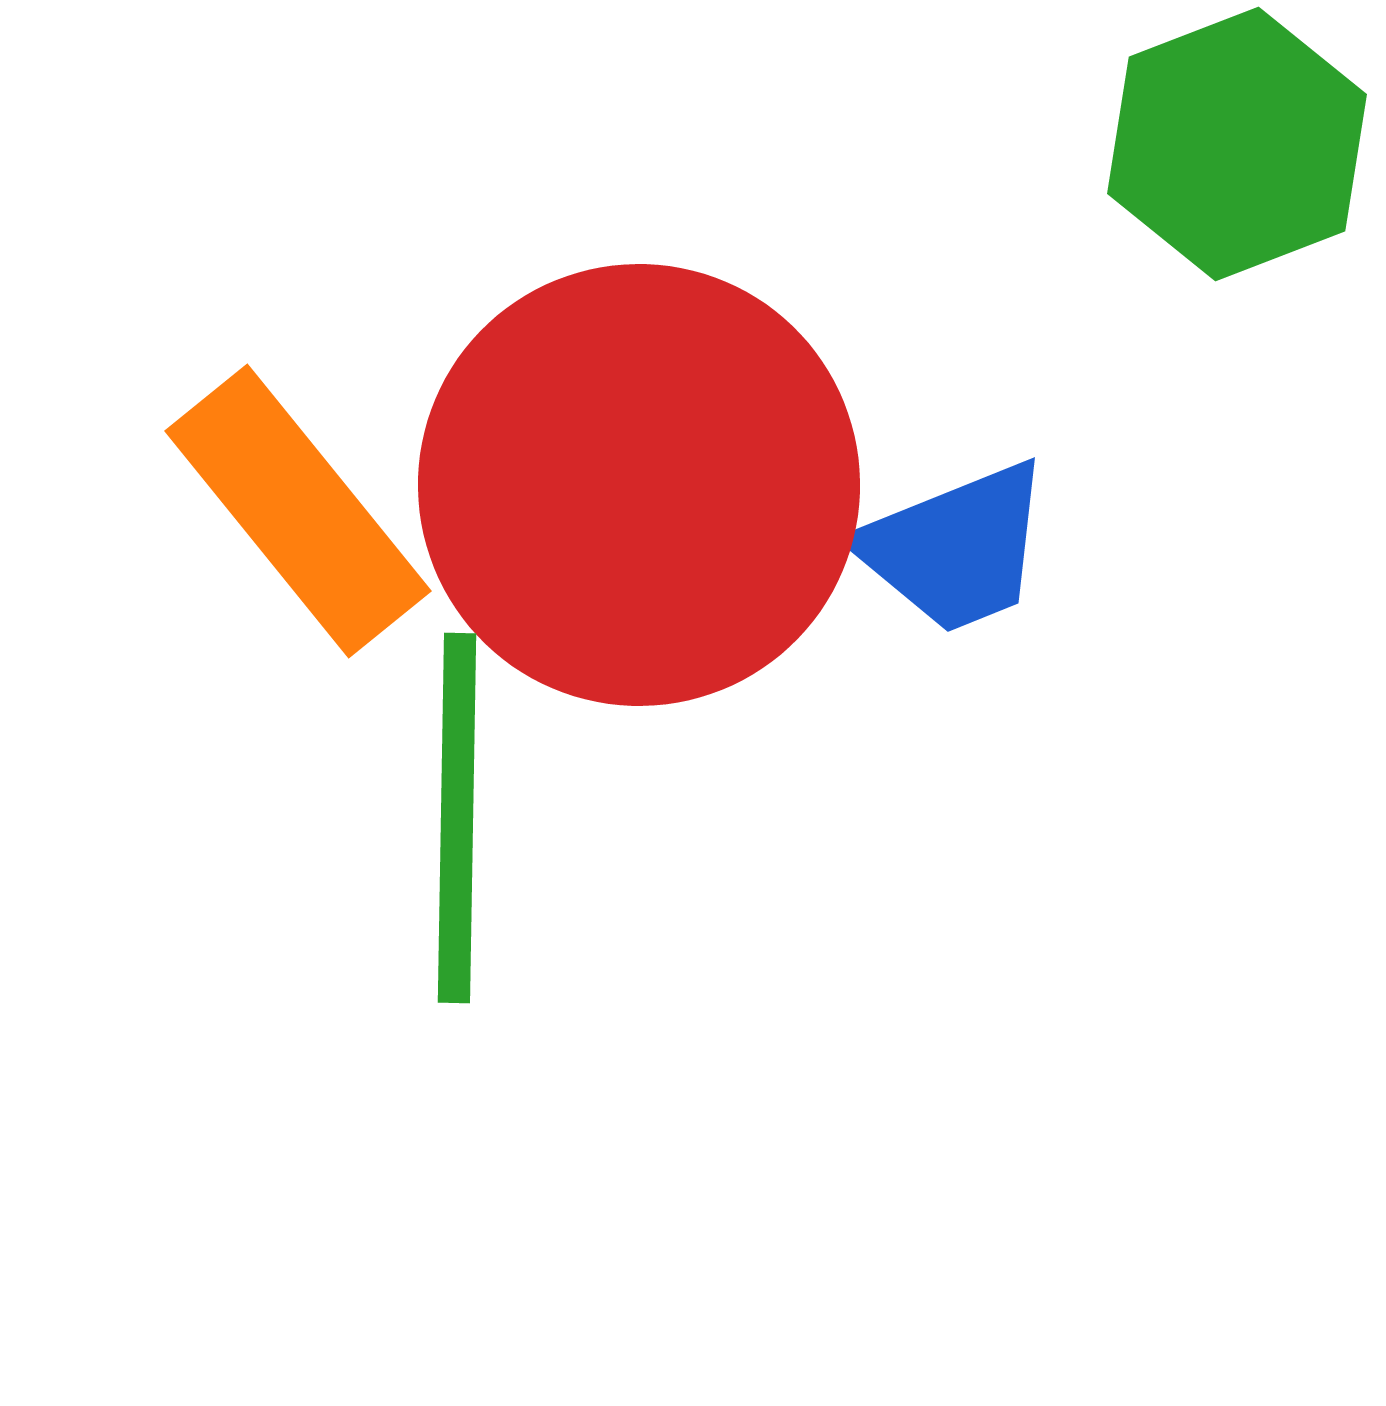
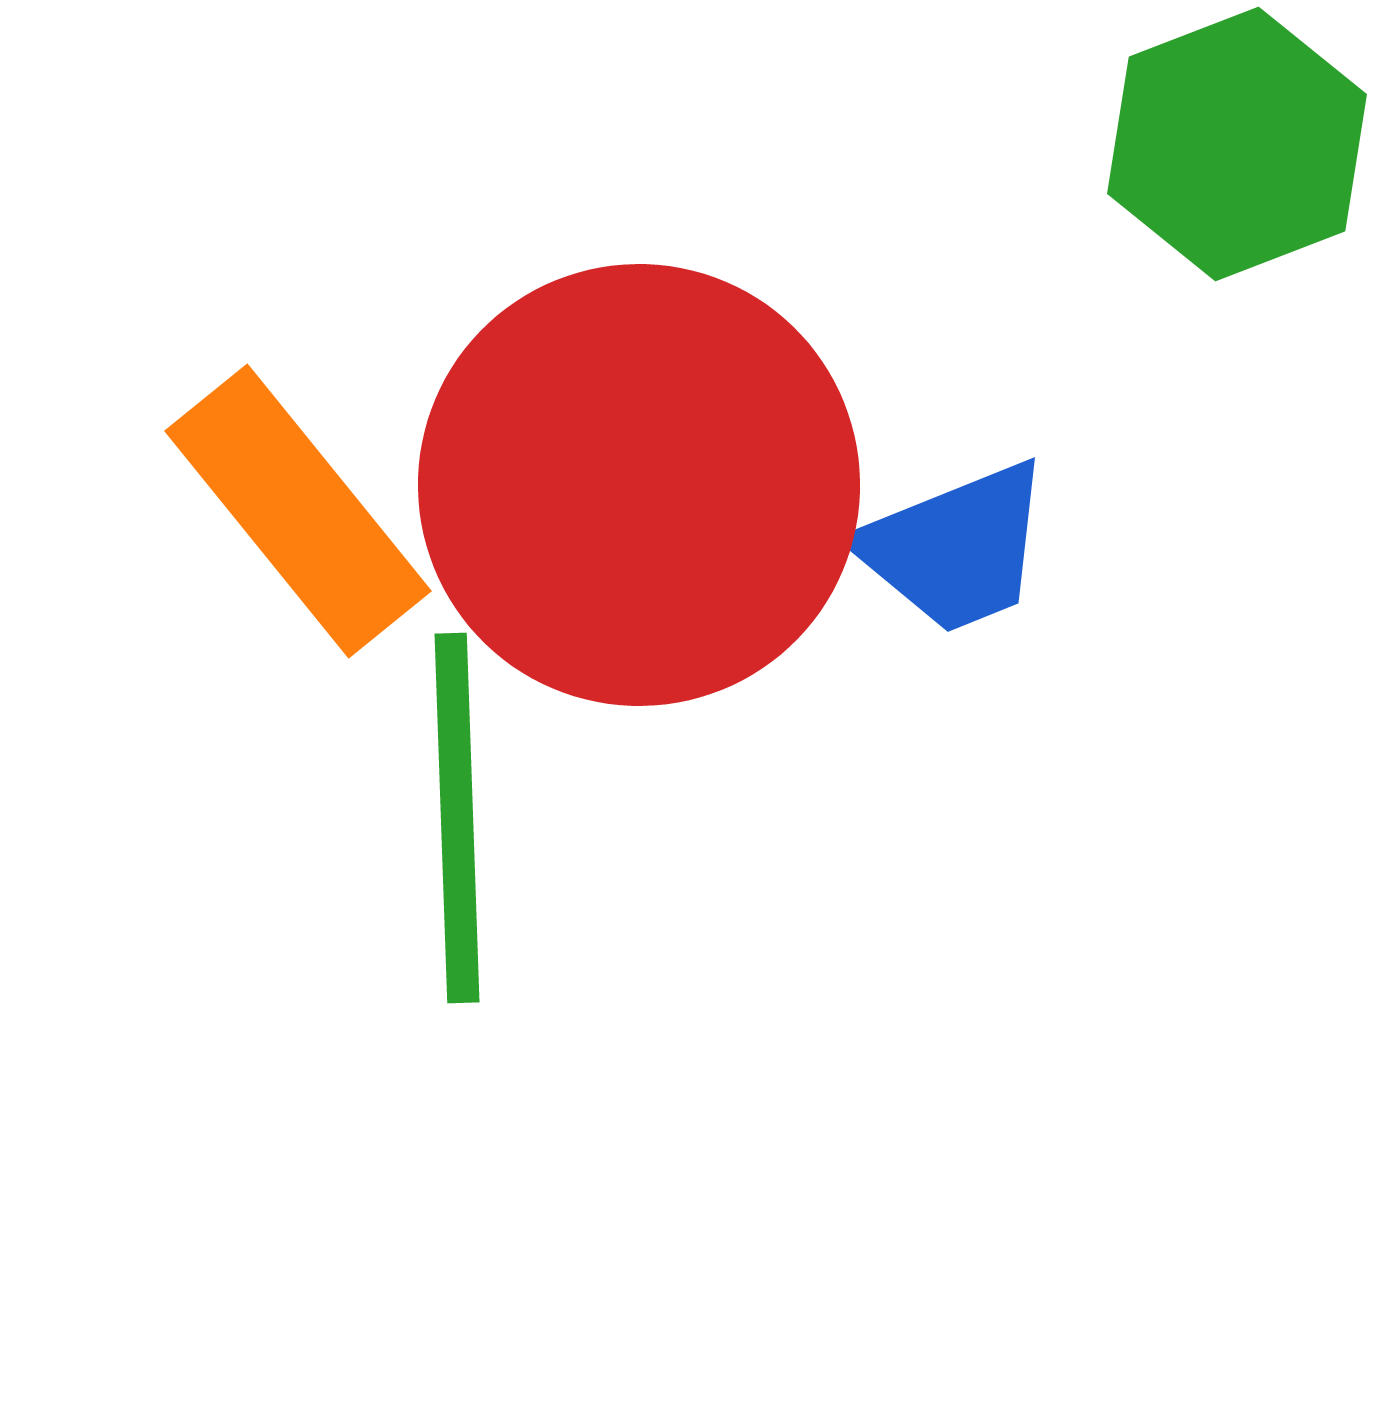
green line: rotated 3 degrees counterclockwise
